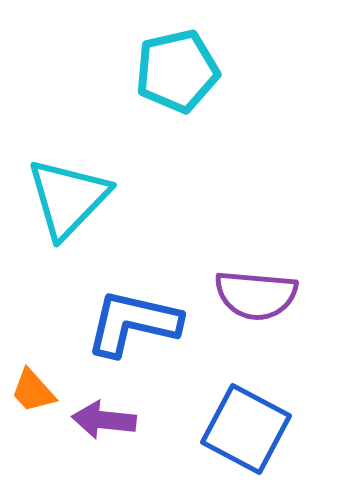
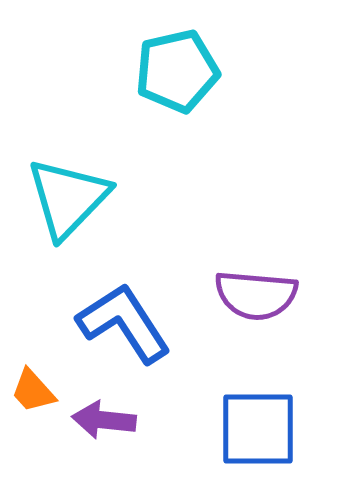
blue L-shape: moved 9 px left; rotated 44 degrees clockwise
blue square: moved 12 px right; rotated 28 degrees counterclockwise
